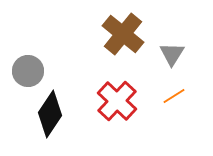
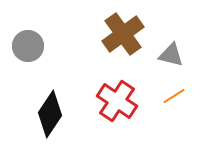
brown cross: rotated 15 degrees clockwise
gray triangle: moved 1 px left, 1 px down; rotated 48 degrees counterclockwise
gray circle: moved 25 px up
red cross: rotated 9 degrees counterclockwise
